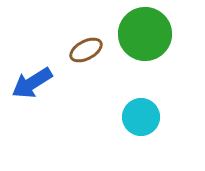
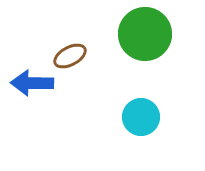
brown ellipse: moved 16 px left, 6 px down
blue arrow: rotated 33 degrees clockwise
